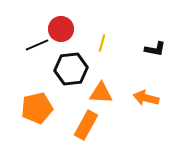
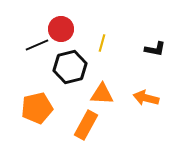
black hexagon: moved 1 px left, 2 px up; rotated 8 degrees counterclockwise
orange triangle: moved 1 px right, 1 px down
